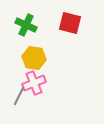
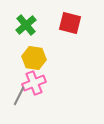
green cross: rotated 25 degrees clockwise
